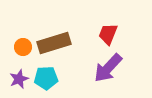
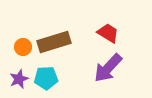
red trapezoid: moved 1 px up; rotated 100 degrees clockwise
brown rectangle: moved 1 px up
